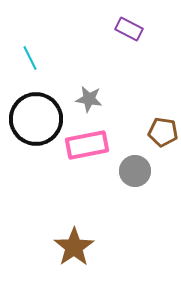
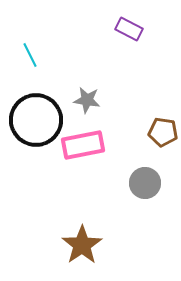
cyan line: moved 3 px up
gray star: moved 2 px left, 1 px down
black circle: moved 1 px down
pink rectangle: moved 4 px left
gray circle: moved 10 px right, 12 px down
brown star: moved 8 px right, 2 px up
